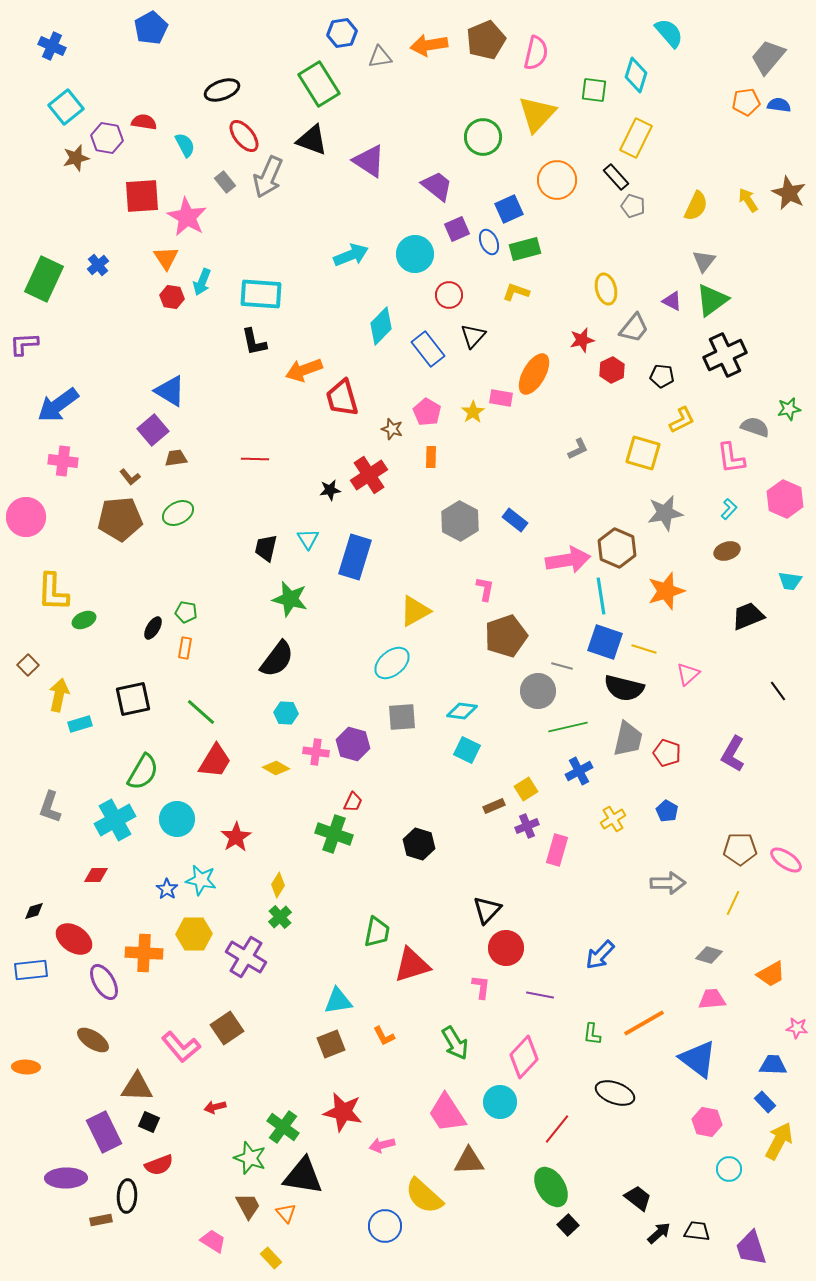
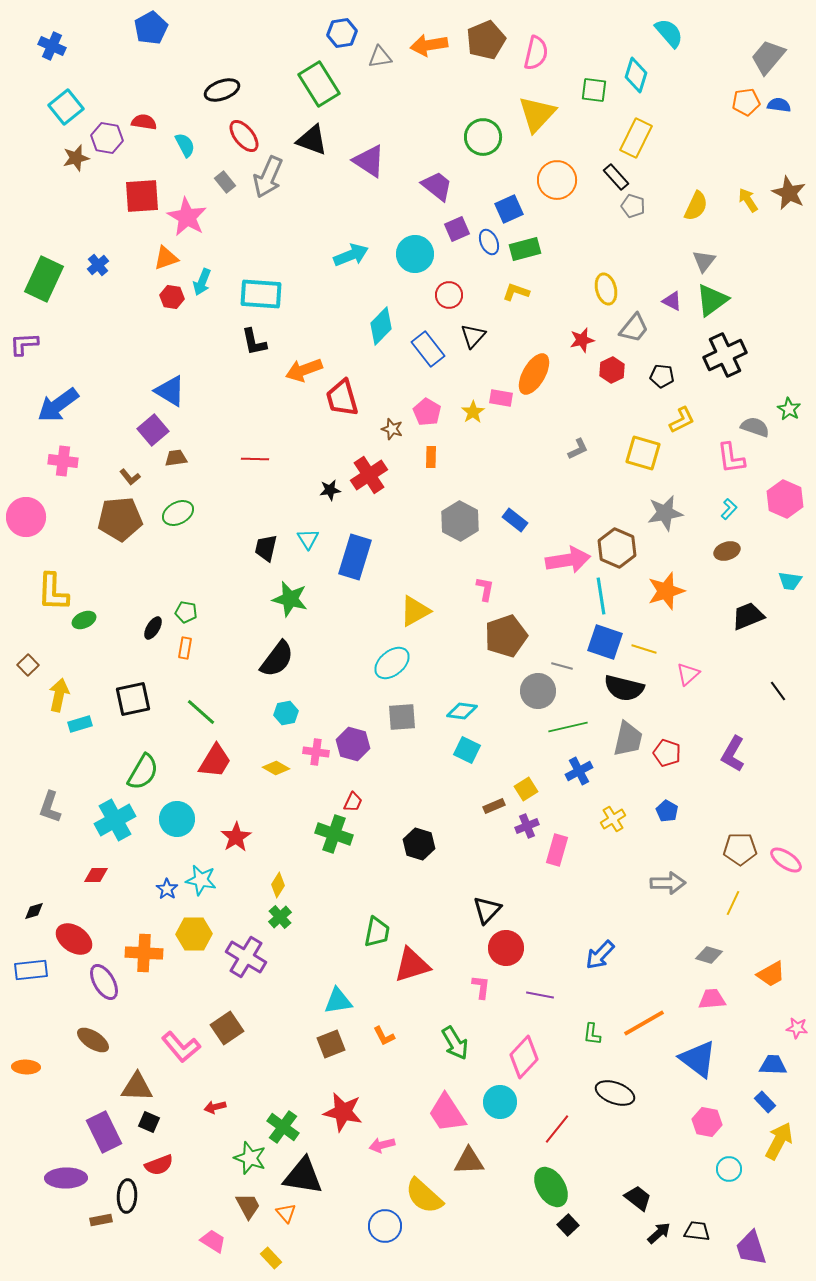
orange triangle at (166, 258): rotated 44 degrees clockwise
green star at (789, 409): rotated 30 degrees counterclockwise
cyan hexagon at (286, 713): rotated 15 degrees counterclockwise
